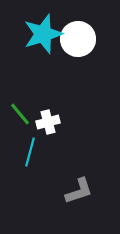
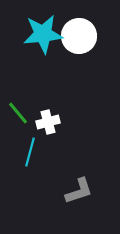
cyan star: rotated 12 degrees clockwise
white circle: moved 1 px right, 3 px up
green line: moved 2 px left, 1 px up
